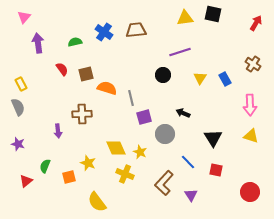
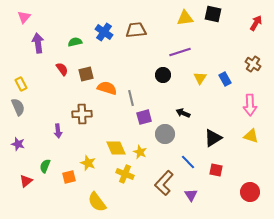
black triangle at (213, 138): rotated 30 degrees clockwise
